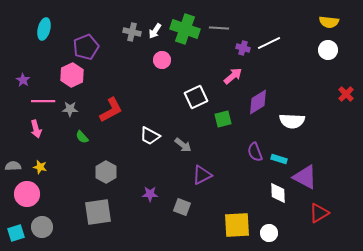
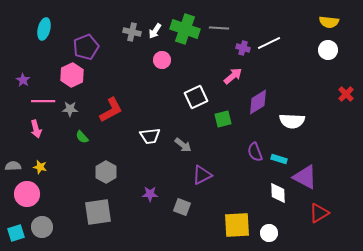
white trapezoid at (150, 136): rotated 35 degrees counterclockwise
